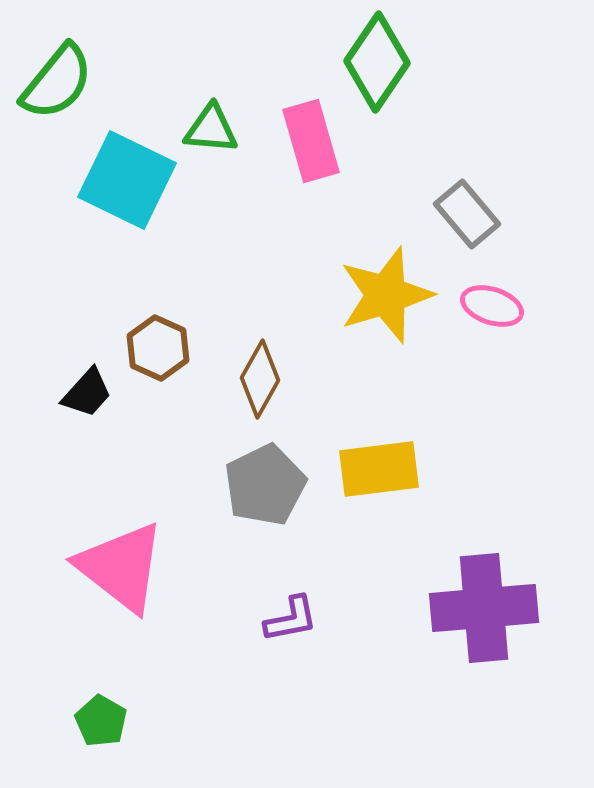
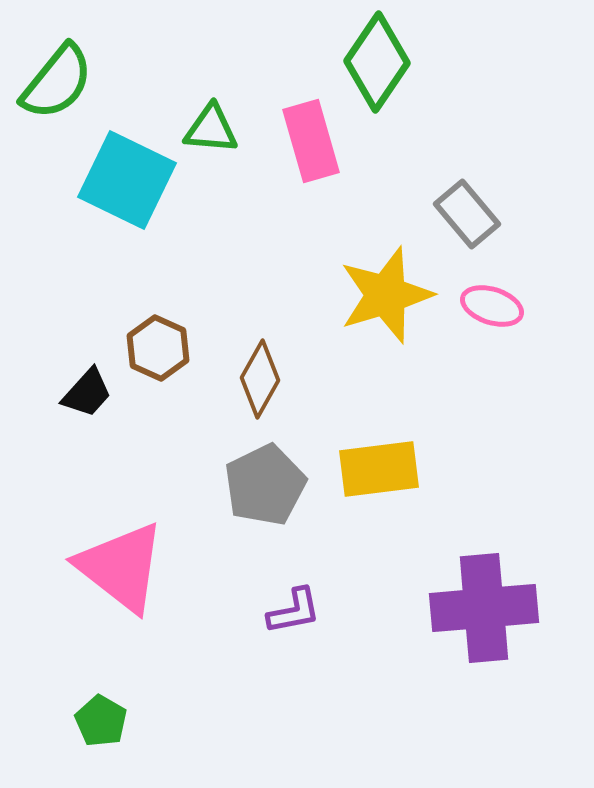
purple L-shape: moved 3 px right, 8 px up
